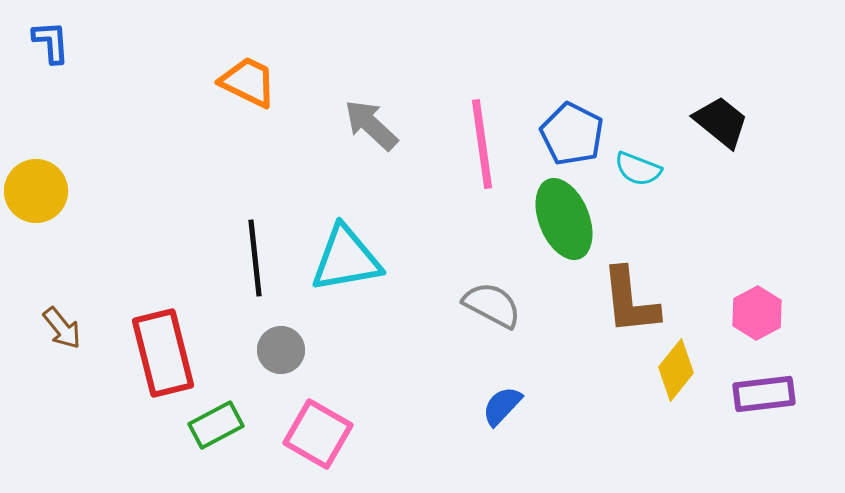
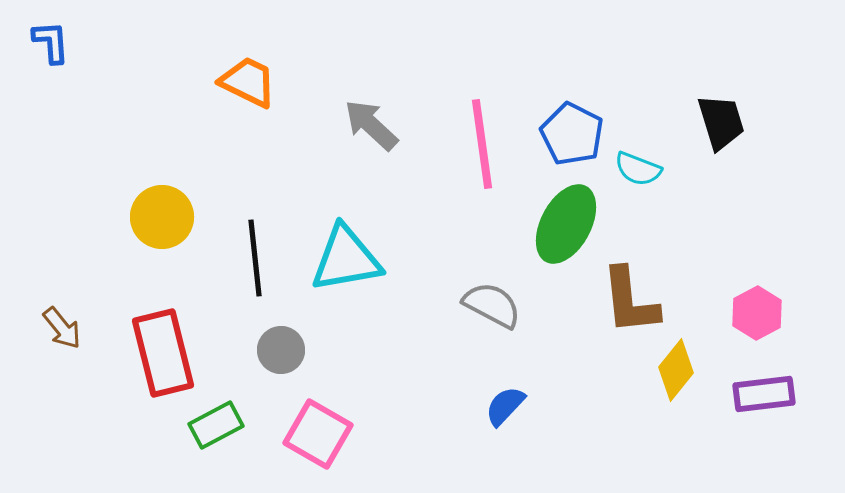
black trapezoid: rotated 34 degrees clockwise
yellow circle: moved 126 px right, 26 px down
green ellipse: moved 2 px right, 5 px down; rotated 50 degrees clockwise
blue semicircle: moved 3 px right
